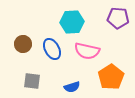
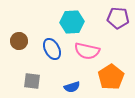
brown circle: moved 4 px left, 3 px up
